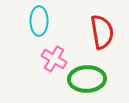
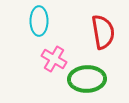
red semicircle: moved 1 px right
